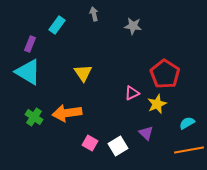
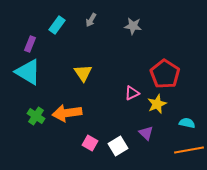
gray arrow: moved 3 px left, 6 px down; rotated 136 degrees counterclockwise
green cross: moved 2 px right, 1 px up
cyan semicircle: rotated 42 degrees clockwise
